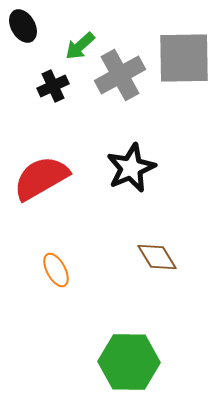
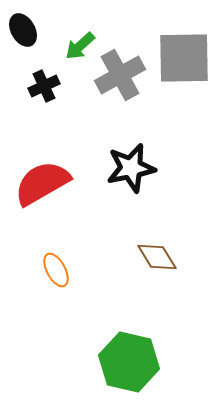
black ellipse: moved 4 px down
black cross: moved 9 px left
black star: rotated 12 degrees clockwise
red semicircle: moved 1 px right, 5 px down
green hexagon: rotated 12 degrees clockwise
